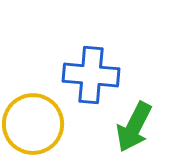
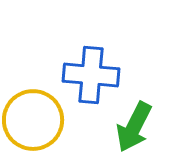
yellow circle: moved 4 px up
